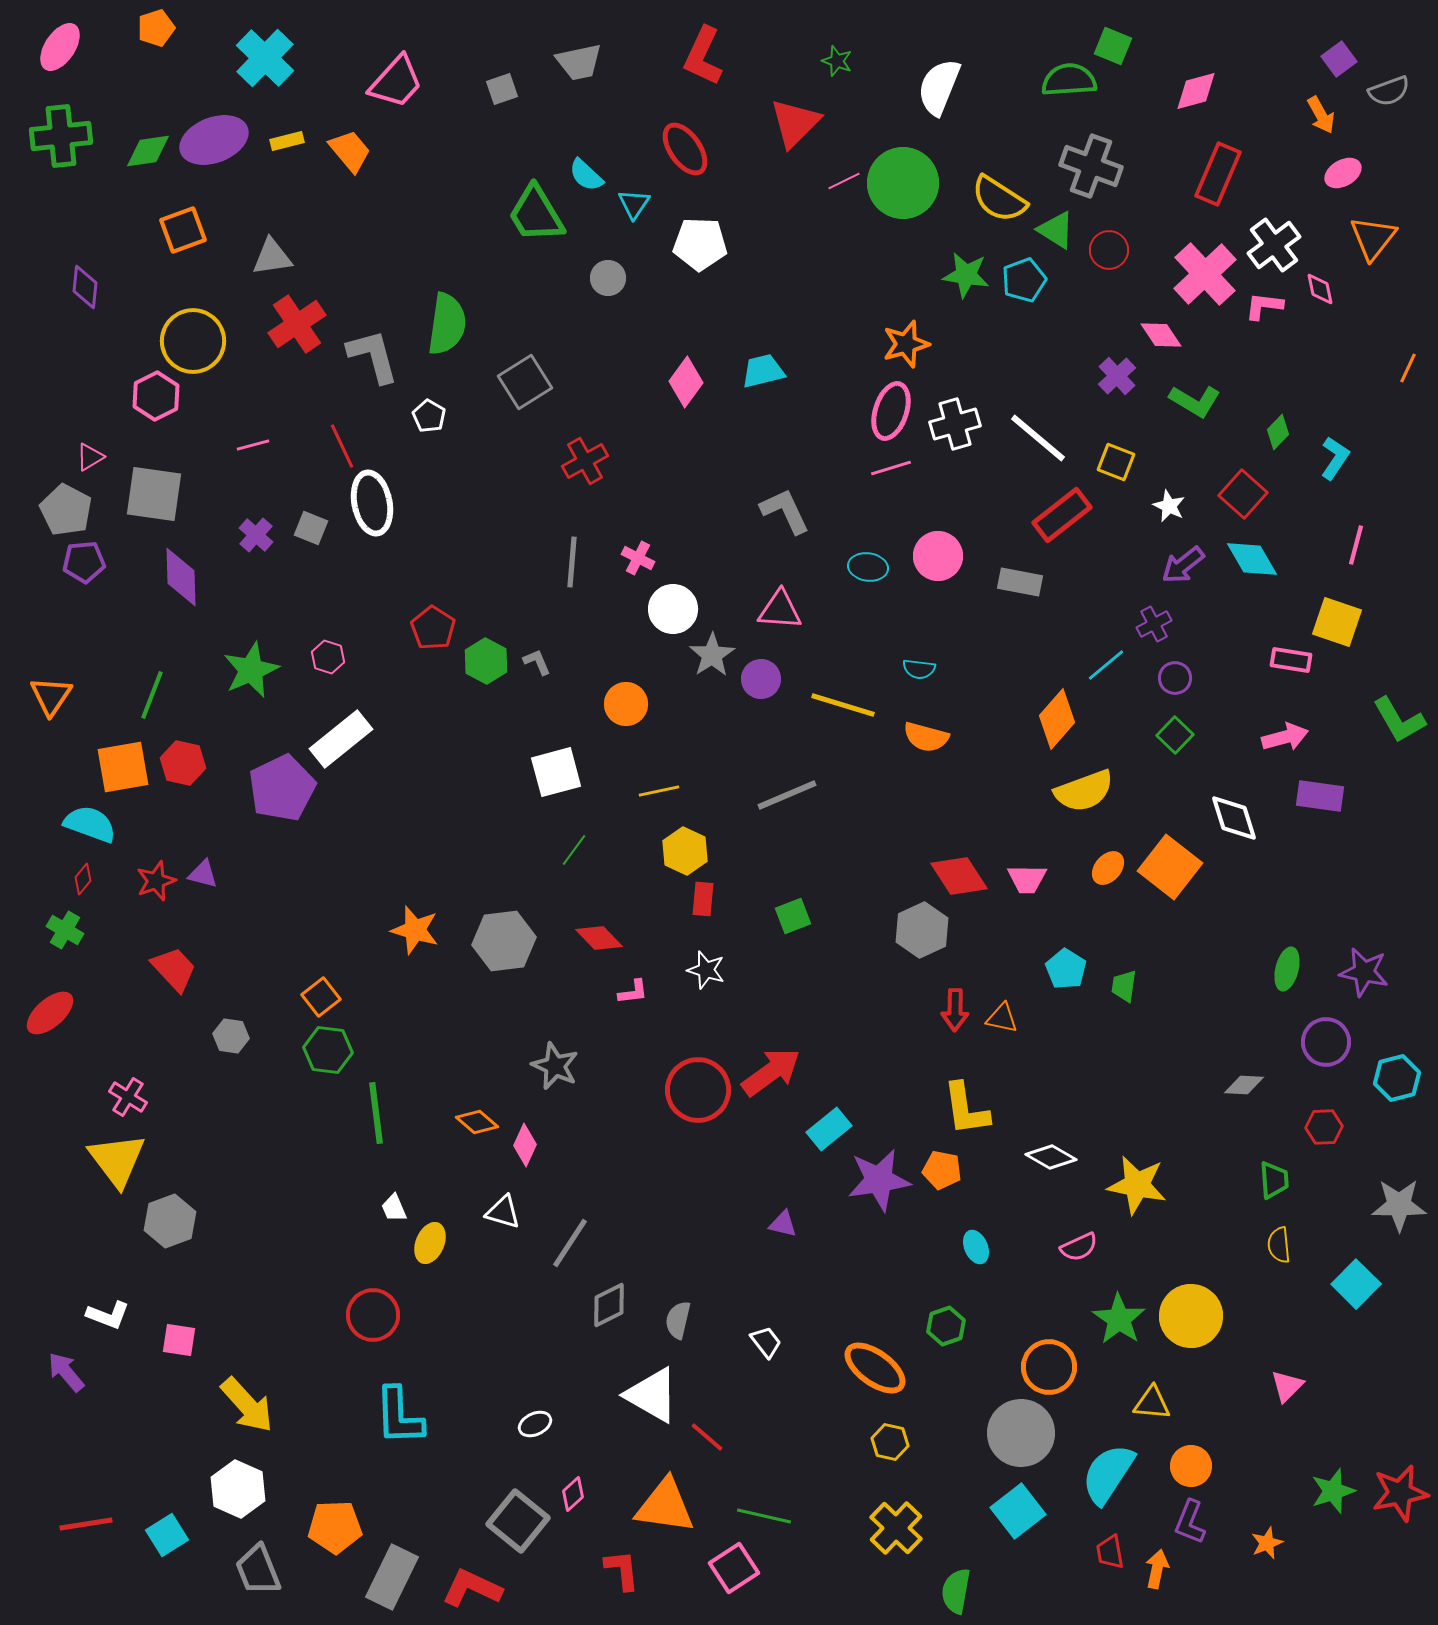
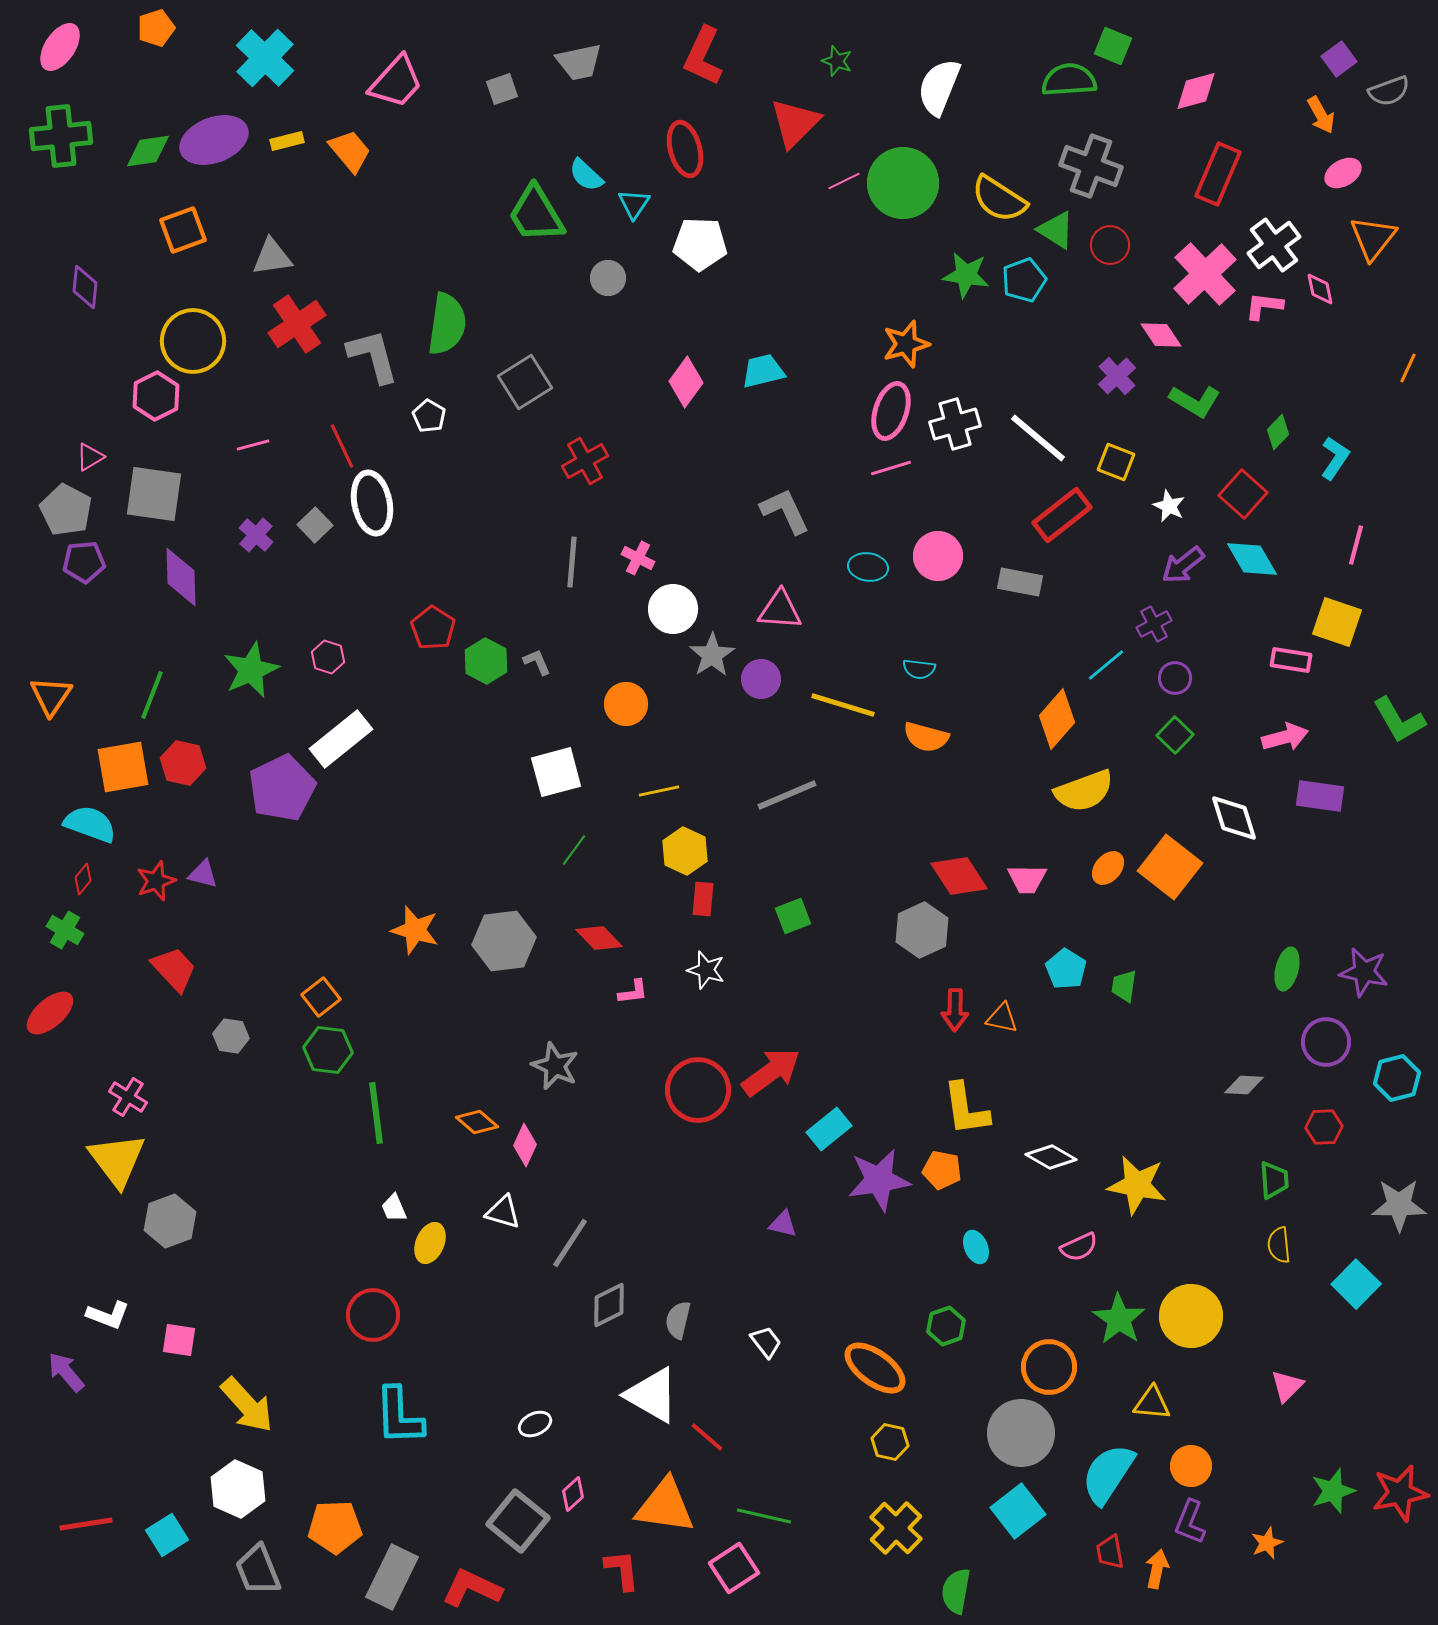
red ellipse at (685, 149): rotated 20 degrees clockwise
red circle at (1109, 250): moved 1 px right, 5 px up
gray square at (311, 528): moved 4 px right, 3 px up; rotated 24 degrees clockwise
